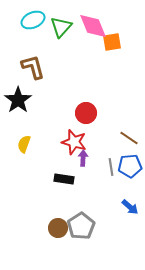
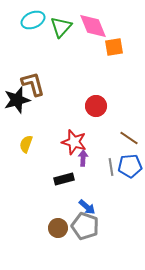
orange square: moved 2 px right, 5 px down
brown L-shape: moved 17 px down
black star: moved 1 px left; rotated 20 degrees clockwise
red circle: moved 10 px right, 7 px up
yellow semicircle: moved 2 px right
black rectangle: rotated 24 degrees counterclockwise
blue arrow: moved 43 px left
gray pentagon: moved 4 px right; rotated 20 degrees counterclockwise
